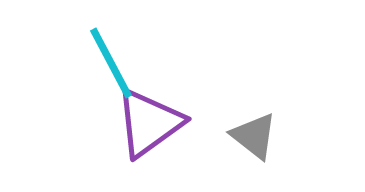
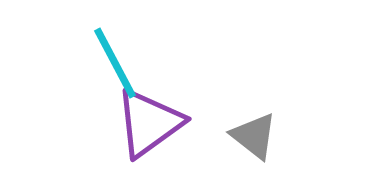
cyan line: moved 4 px right
